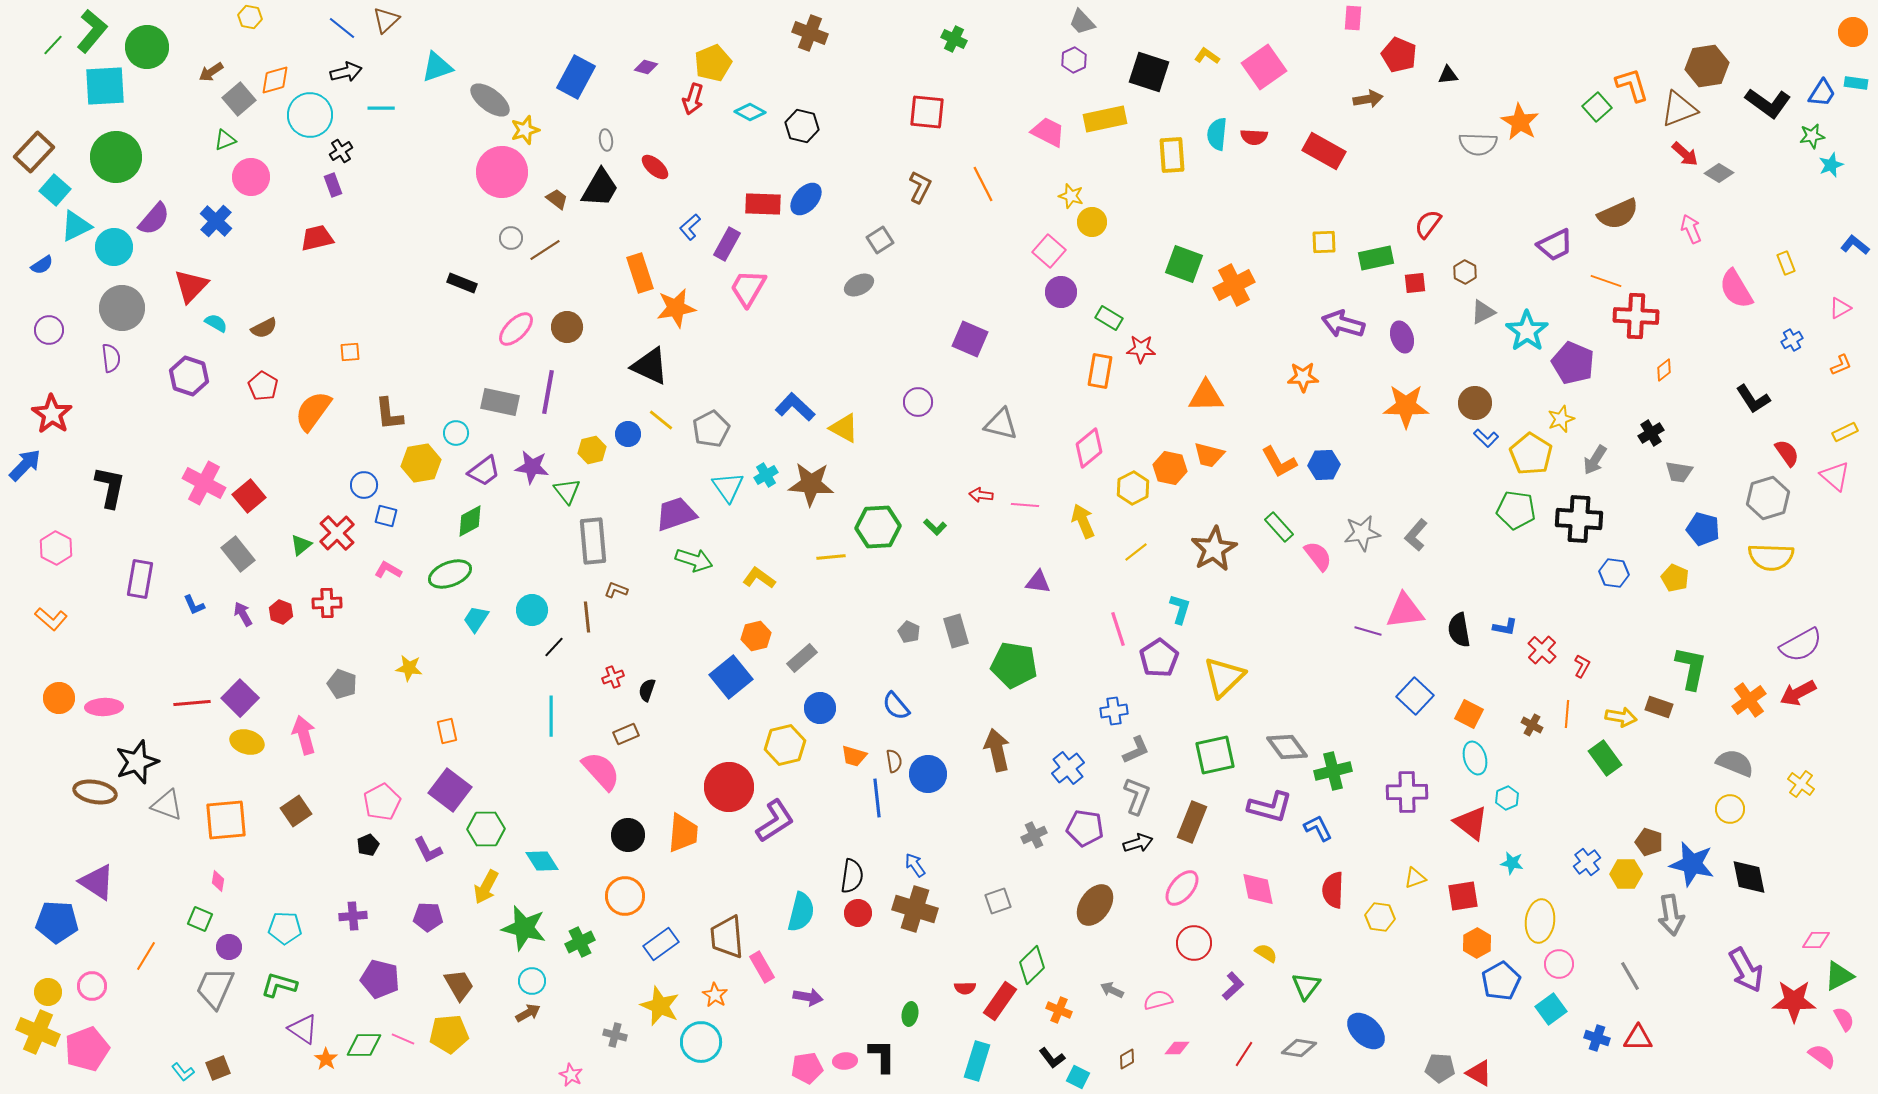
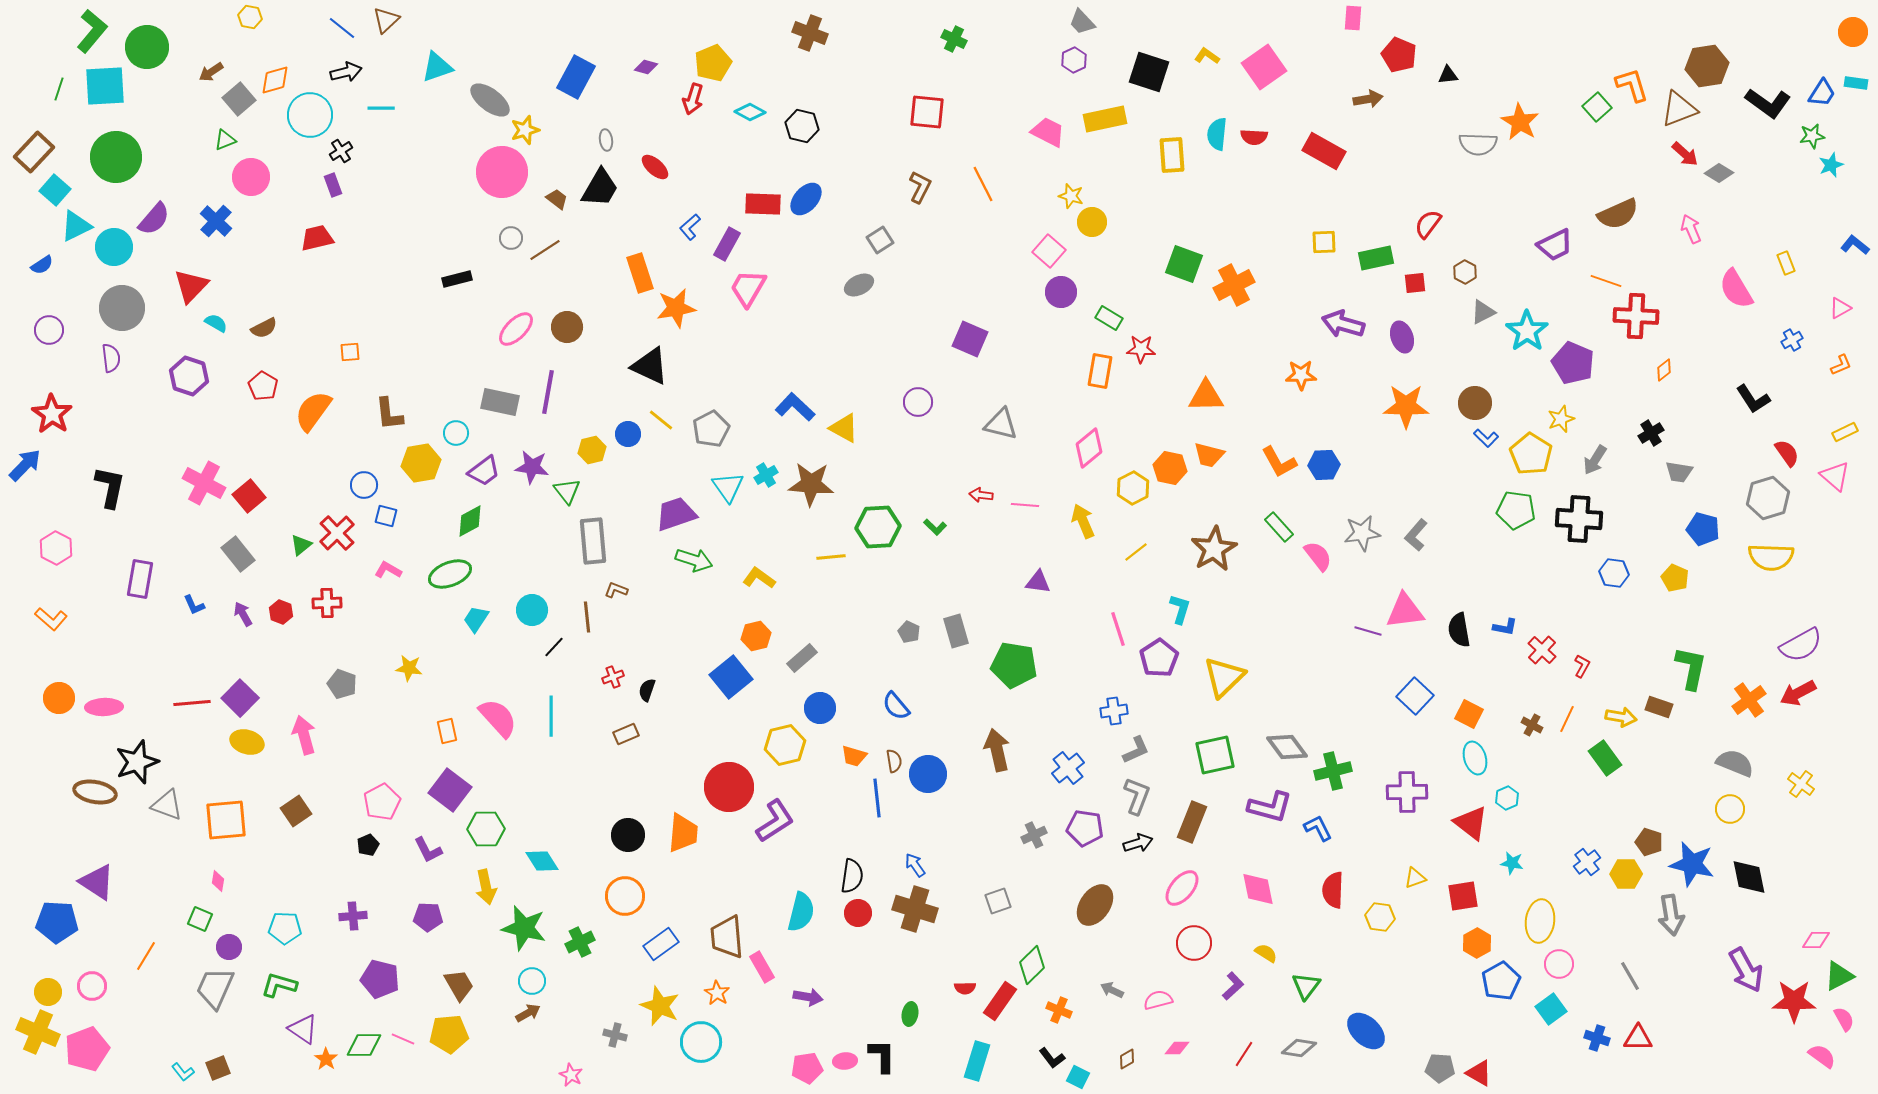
green line at (53, 45): moved 6 px right, 44 px down; rotated 25 degrees counterclockwise
black rectangle at (462, 283): moved 5 px left, 4 px up; rotated 36 degrees counterclockwise
orange star at (1303, 377): moved 2 px left, 2 px up
orange line at (1567, 714): moved 5 px down; rotated 20 degrees clockwise
pink semicircle at (601, 771): moved 103 px left, 53 px up
yellow arrow at (486, 887): rotated 40 degrees counterclockwise
orange star at (715, 995): moved 2 px right, 2 px up
